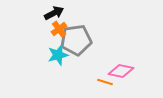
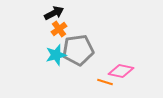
gray pentagon: moved 2 px right, 10 px down
cyan star: moved 2 px left
